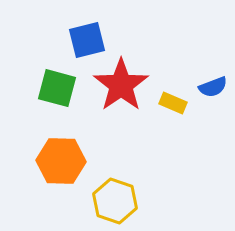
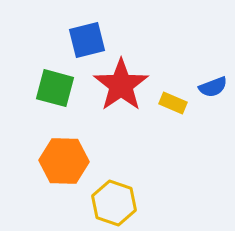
green square: moved 2 px left
orange hexagon: moved 3 px right
yellow hexagon: moved 1 px left, 2 px down
